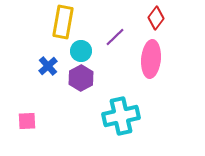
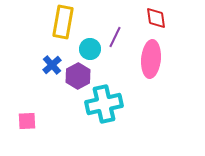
red diamond: rotated 45 degrees counterclockwise
purple line: rotated 20 degrees counterclockwise
cyan circle: moved 9 px right, 2 px up
blue cross: moved 4 px right, 1 px up
purple hexagon: moved 3 px left, 2 px up
cyan cross: moved 17 px left, 12 px up
